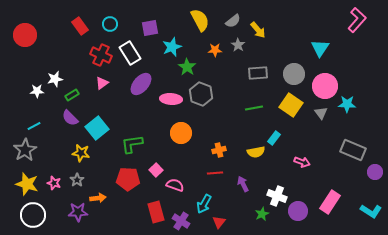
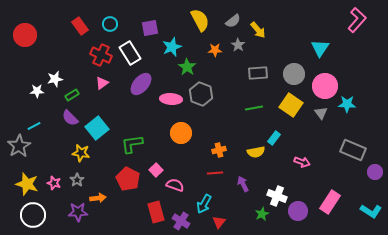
gray star at (25, 150): moved 6 px left, 4 px up
red pentagon at (128, 179): rotated 25 degrees clockwise
